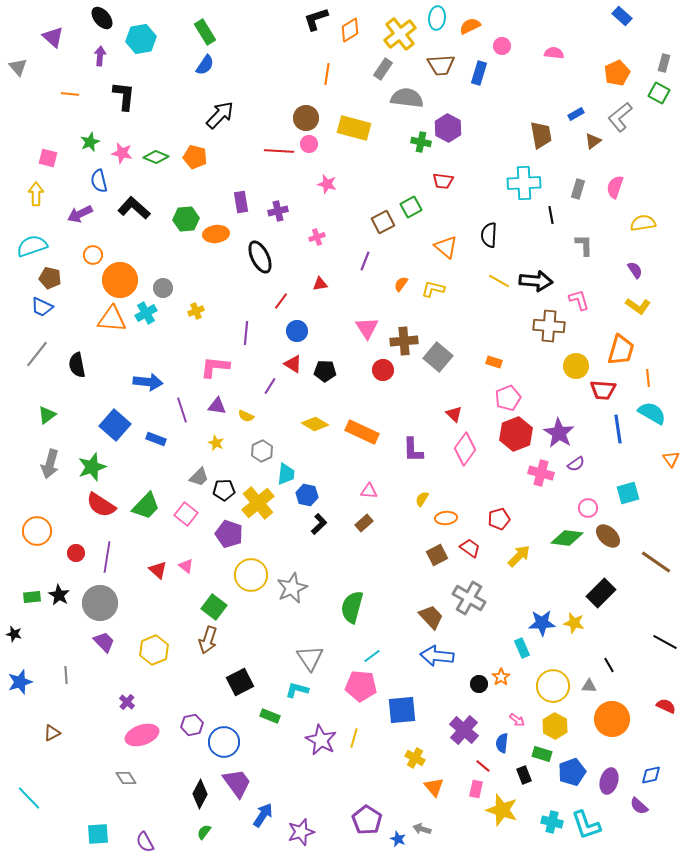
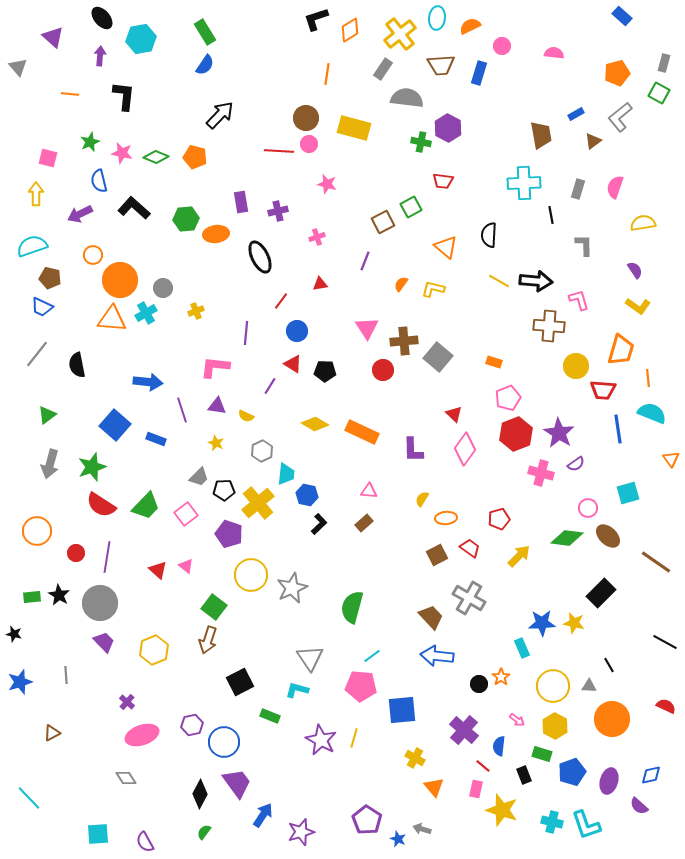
orange pentagon at (617, 73): rotated 10 degrees clockwise
cyan semicircle at (652, 413): rotated 8 degrees counterclockwise
pink square at (186, 514): rotated 15 degrees clockwise
blue semicircle at (502, 743): moved 3 px left, 3 px down
